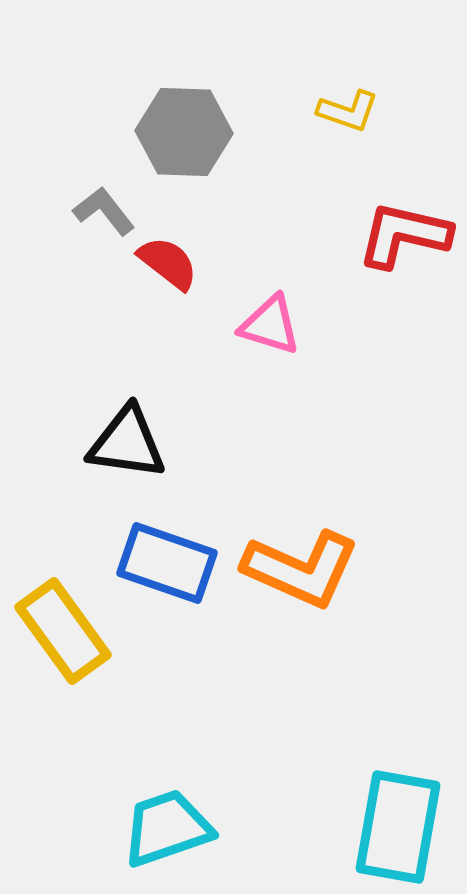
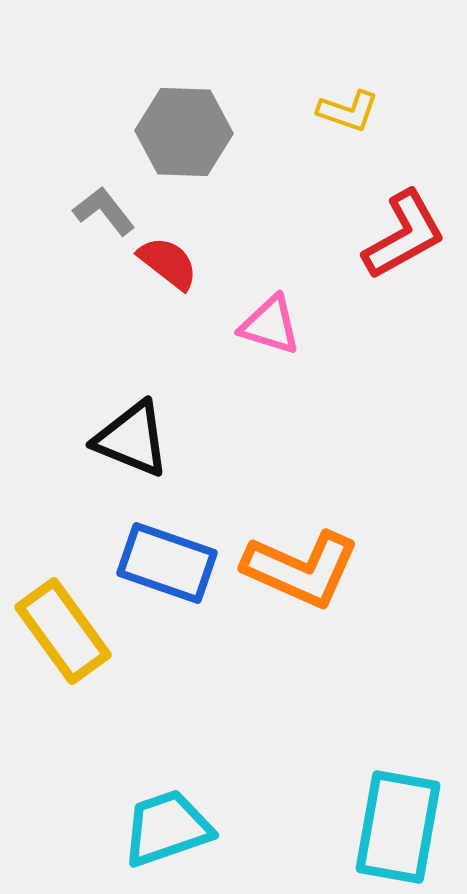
red L-shape: rotated 138 degrees clockwise
black triangle: moved 5 px right, 4 px up; rotated 14 degrees clockwise
